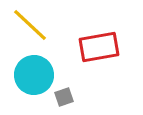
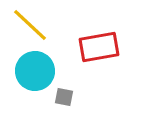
cyan circle: moved 1 px right, 4 px up
gray square: rotated 30 degrees clockwise
